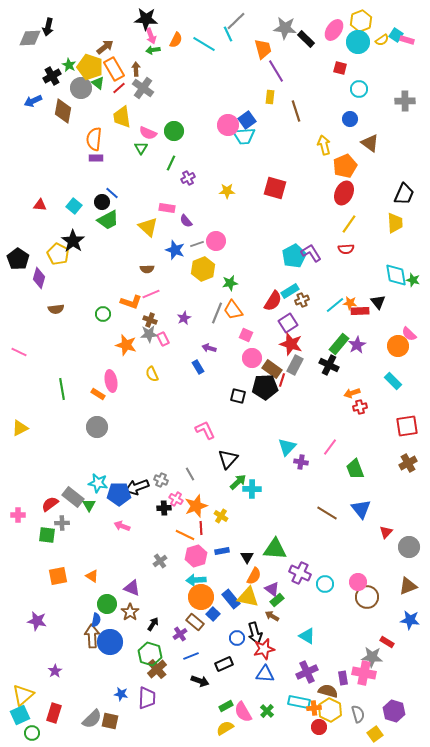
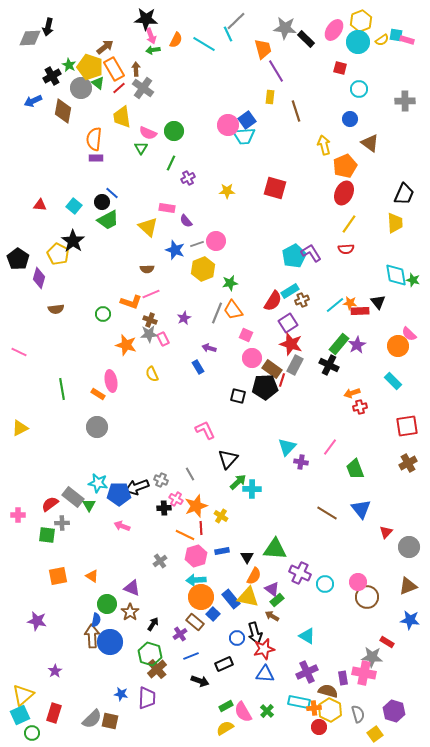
cyan square at (396, 35): rotated 24 degrees counterclockwise
